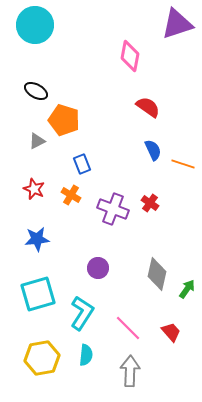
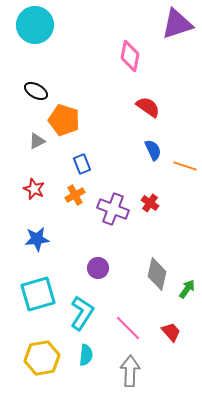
orange line: moved 2 px right, 2 px down
orange cross: moved 4 px right; rotated 30 degrees clockwise
